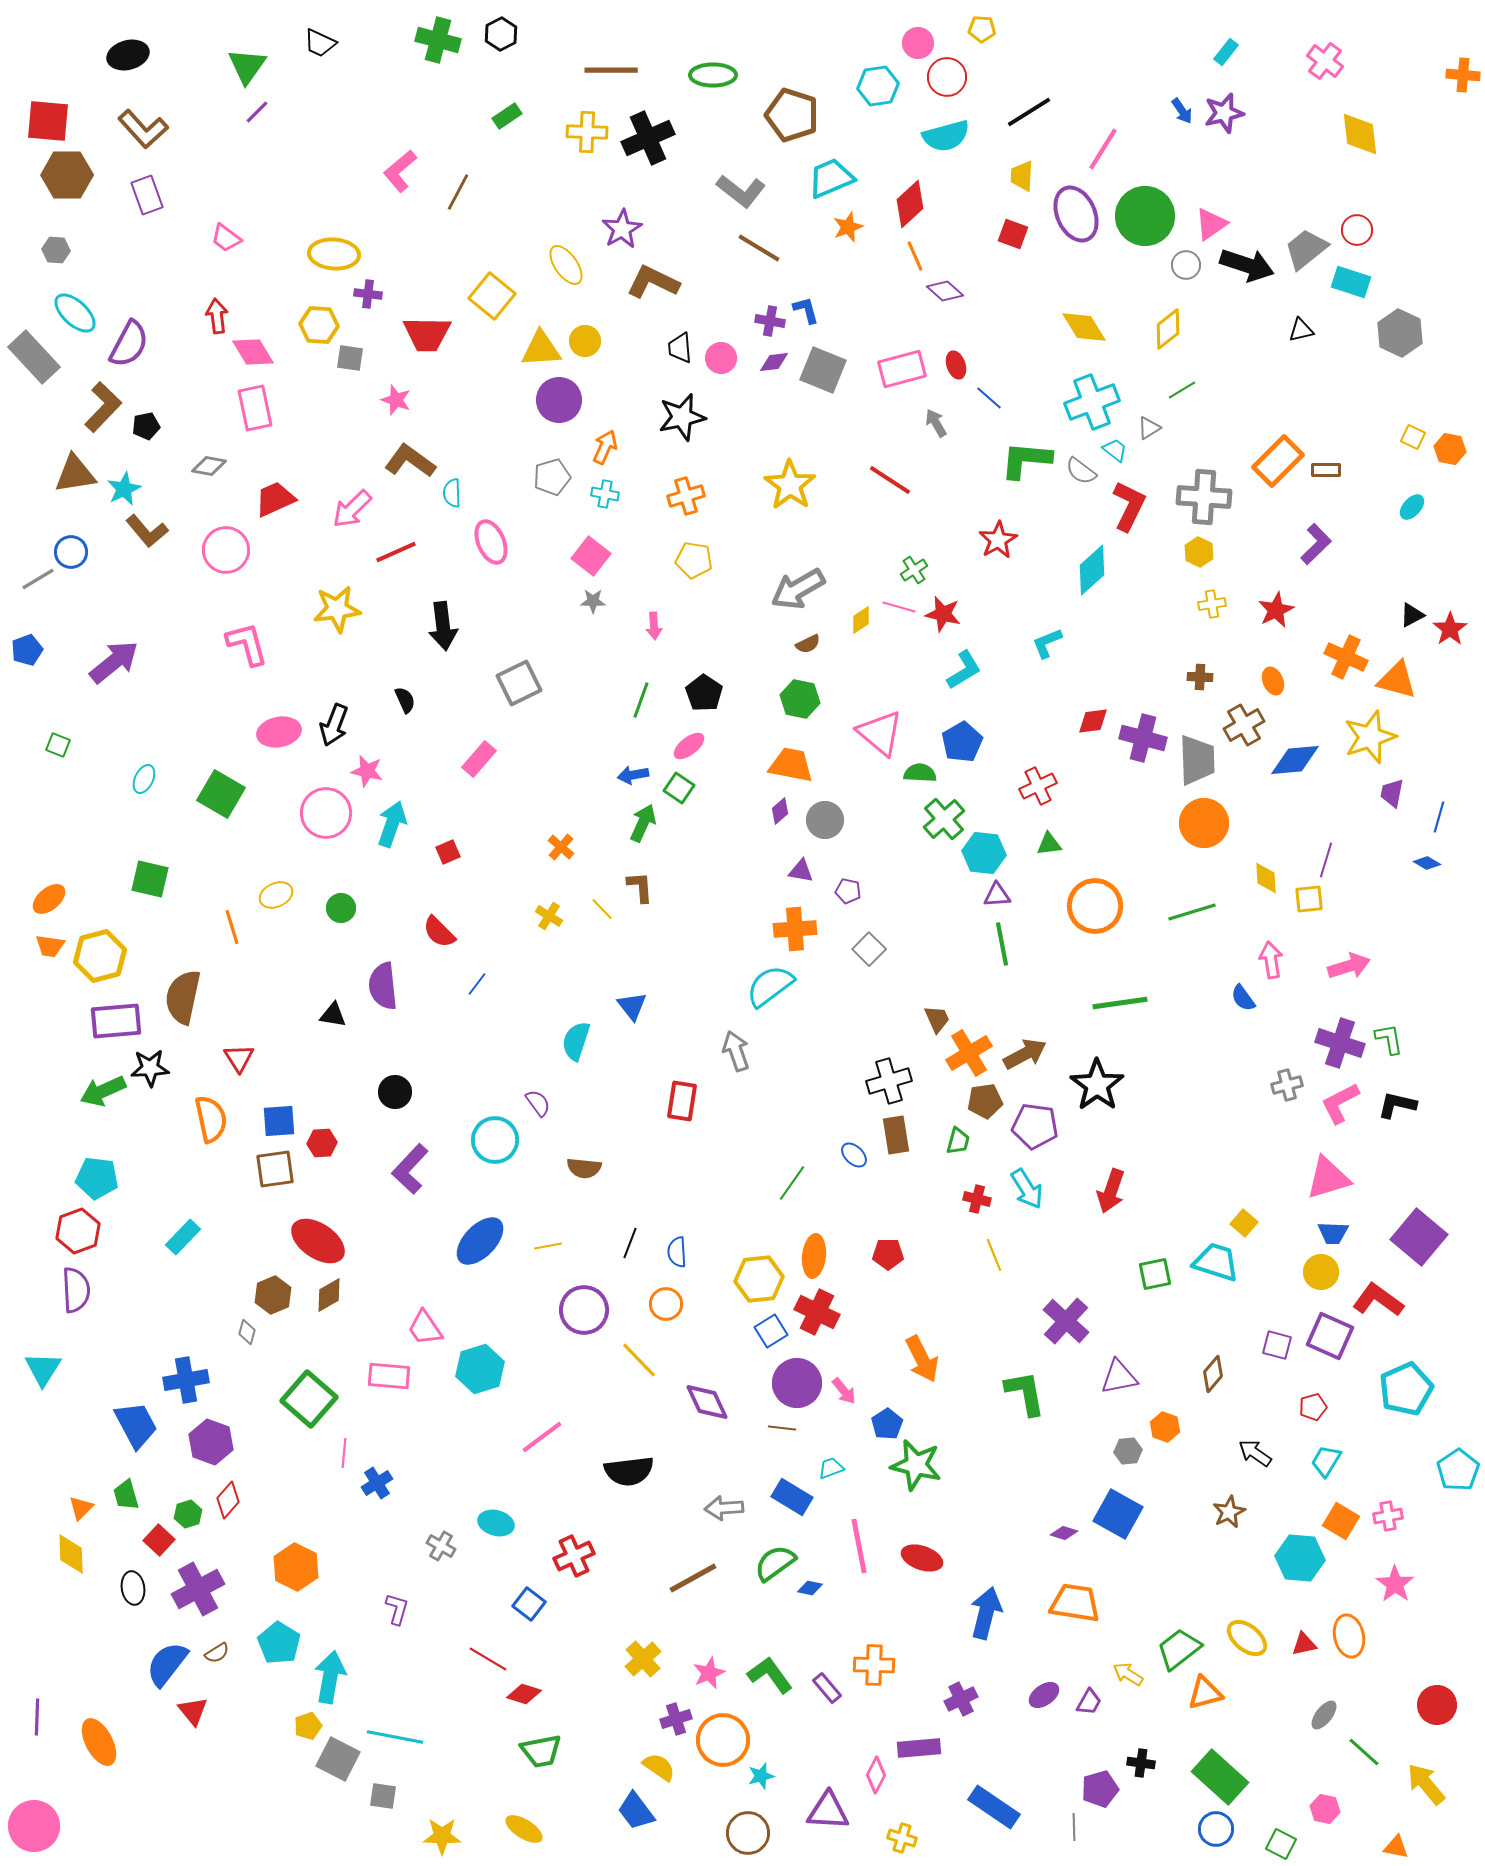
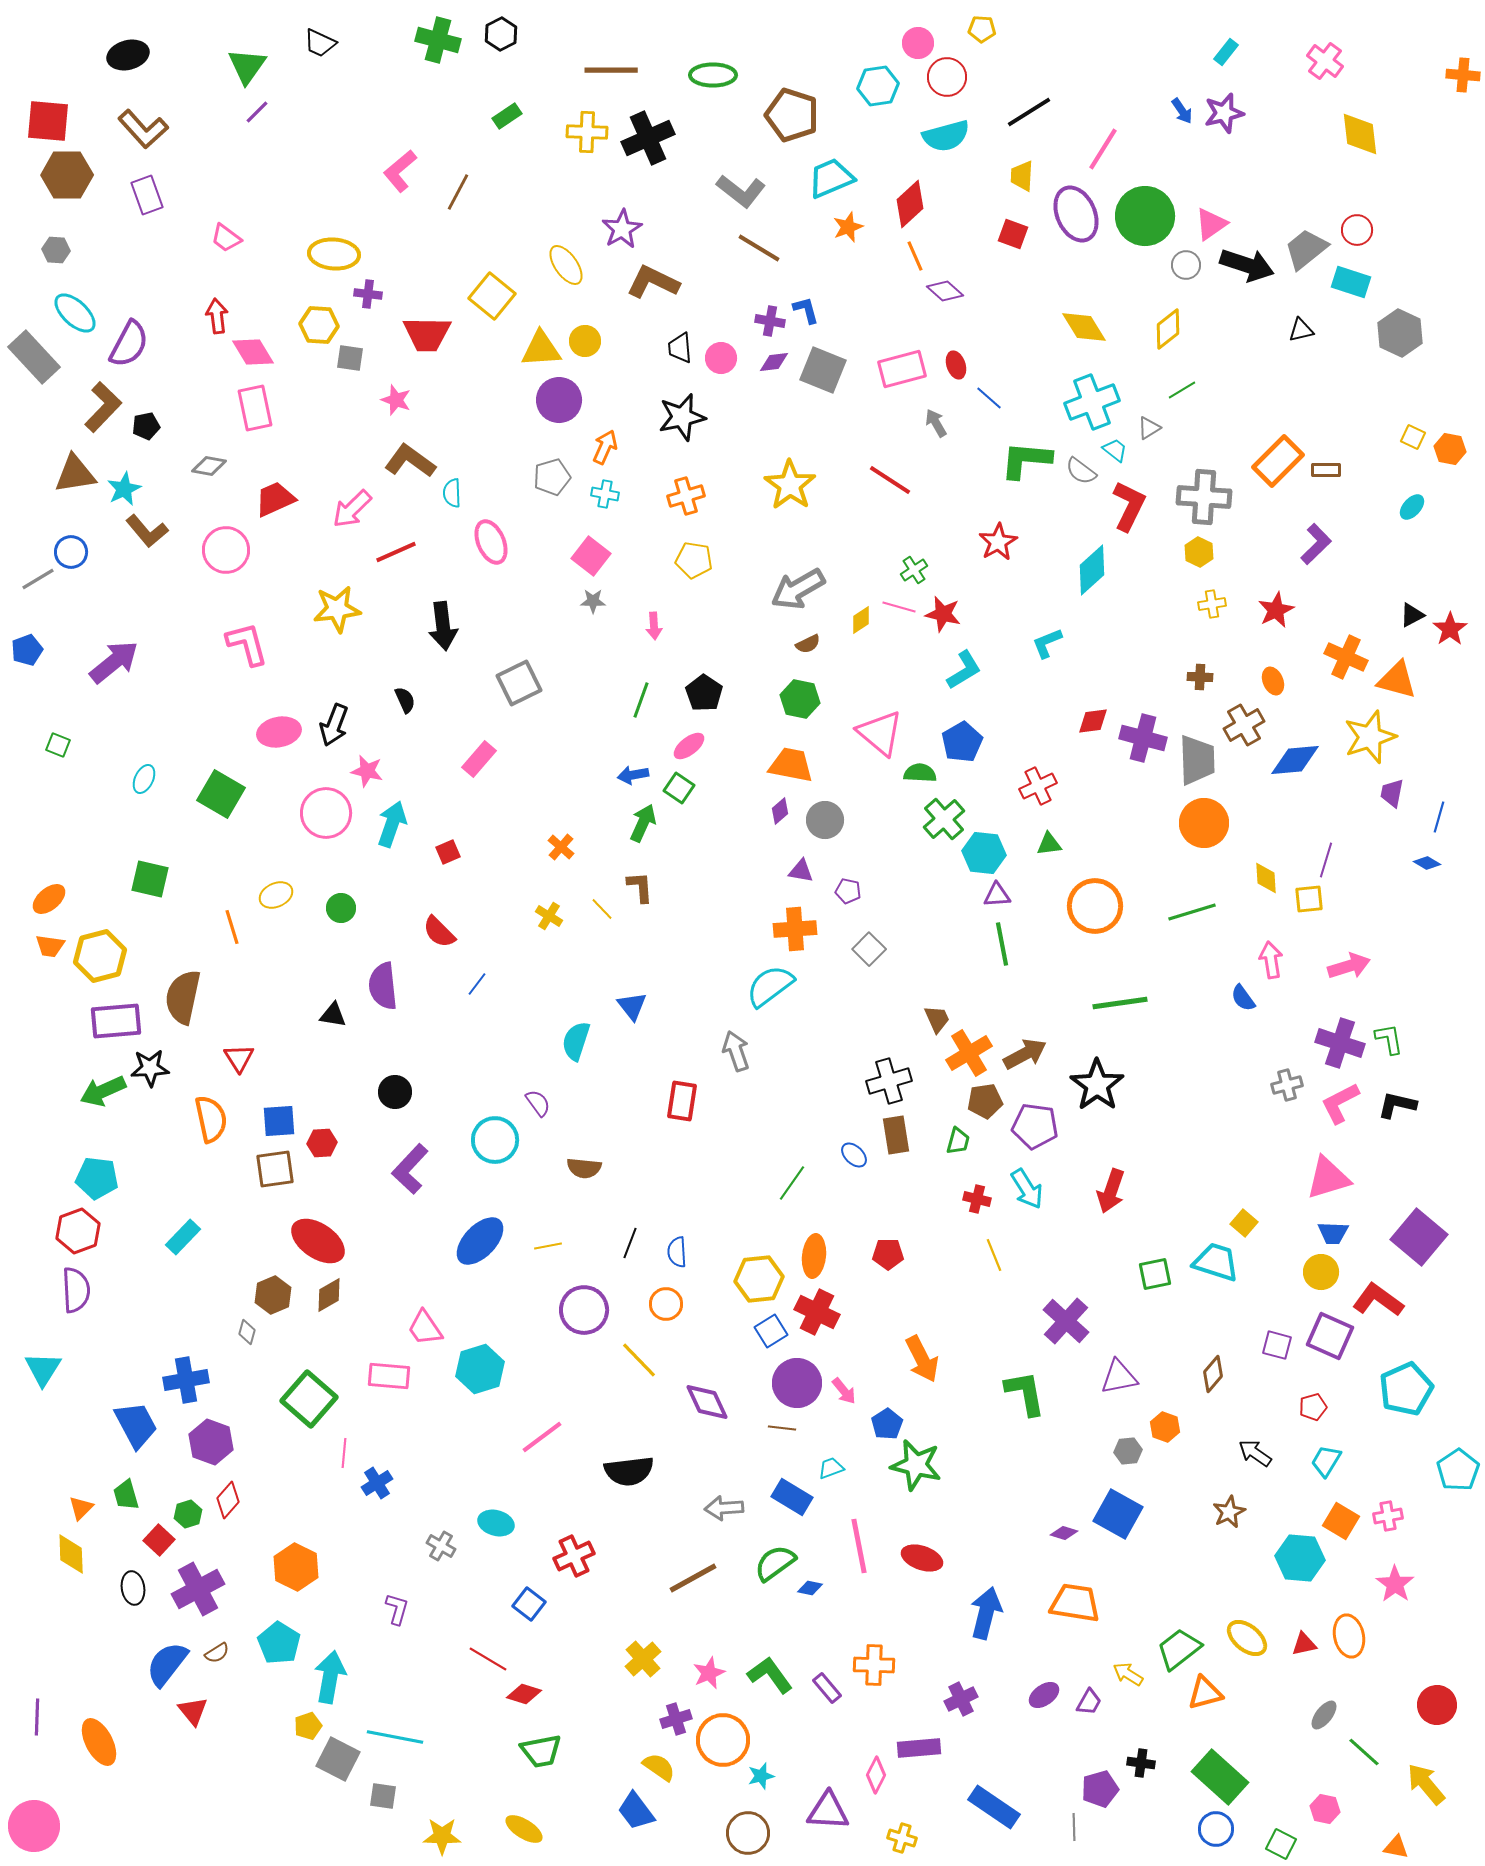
red star at (998, 540): moved 2 px down
